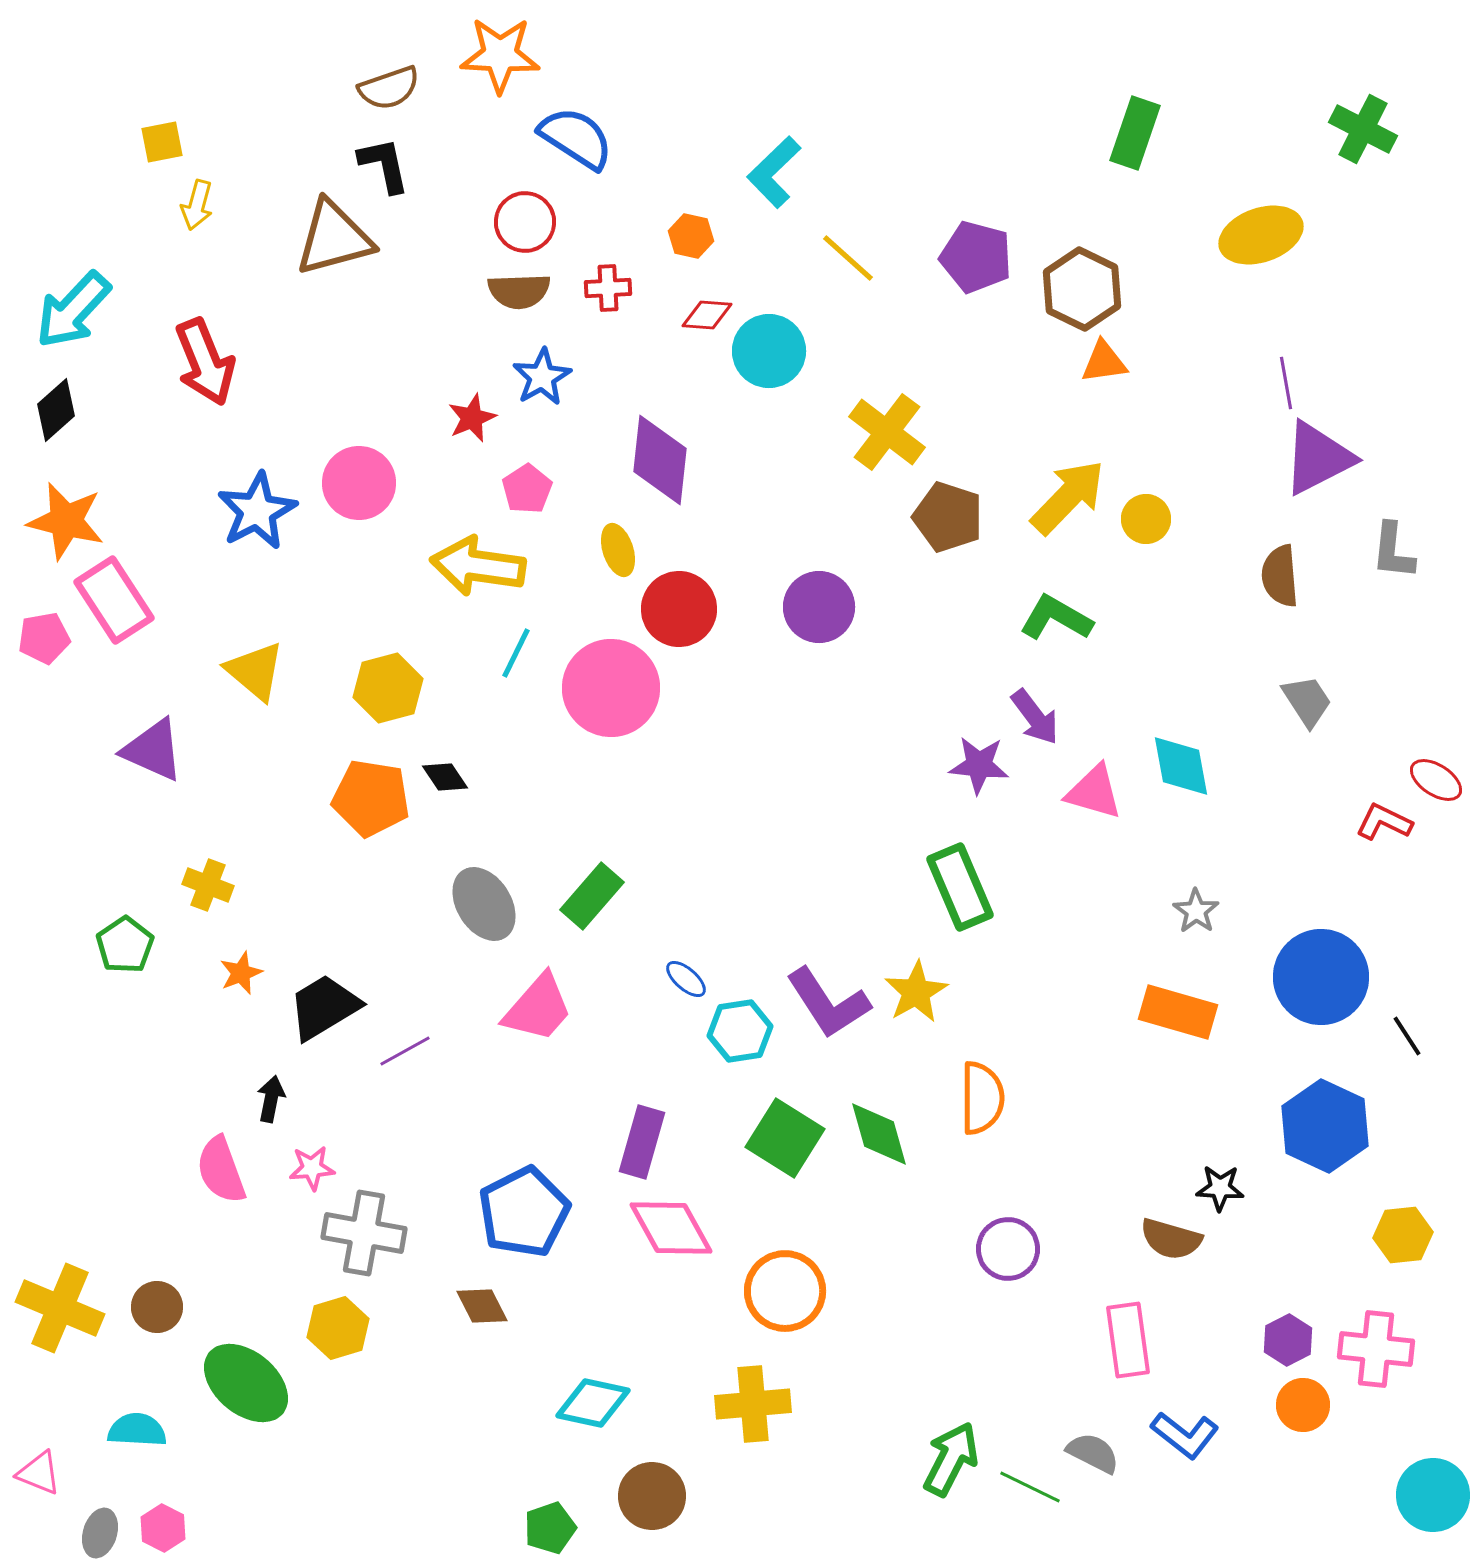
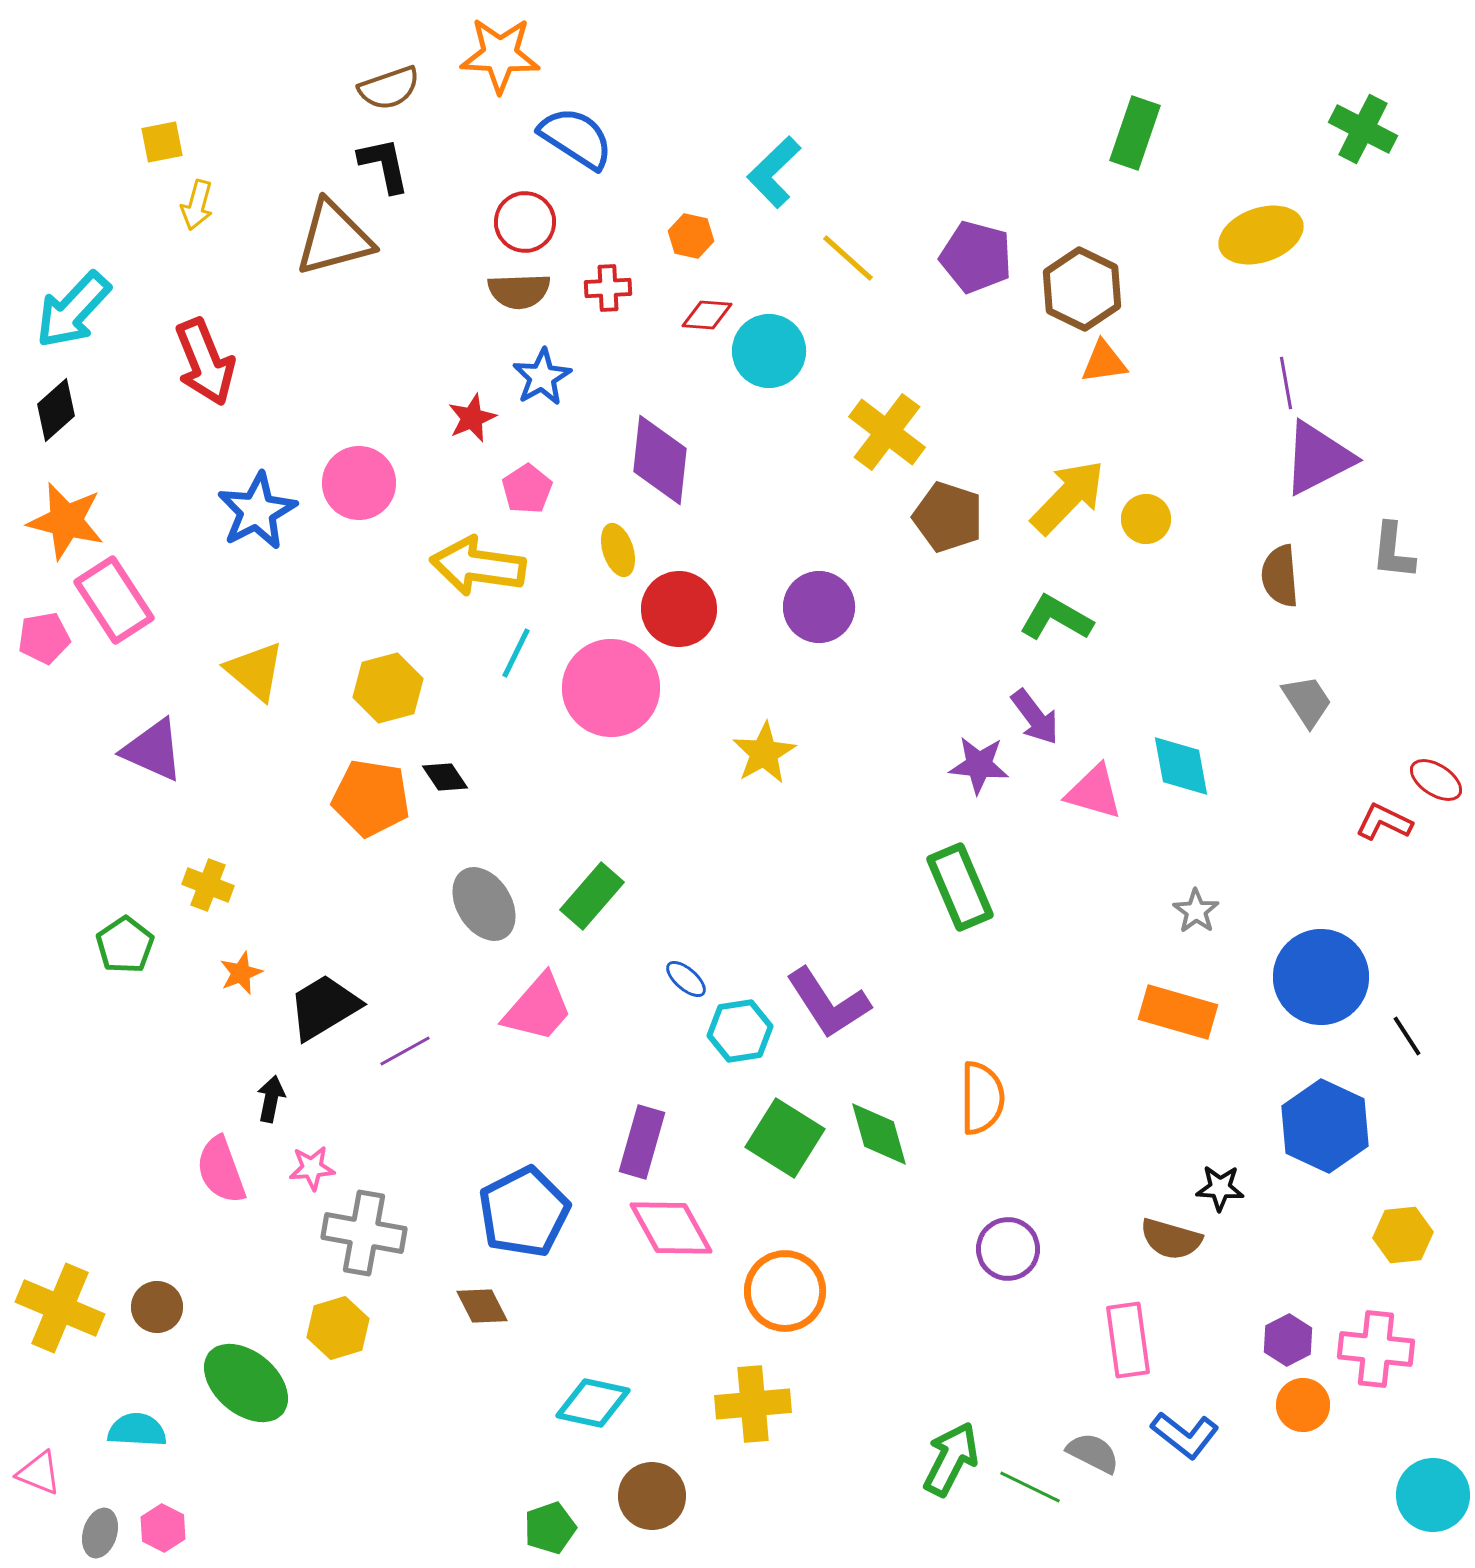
yellow star at (916, 992): moved 152 px left, 239 px up
